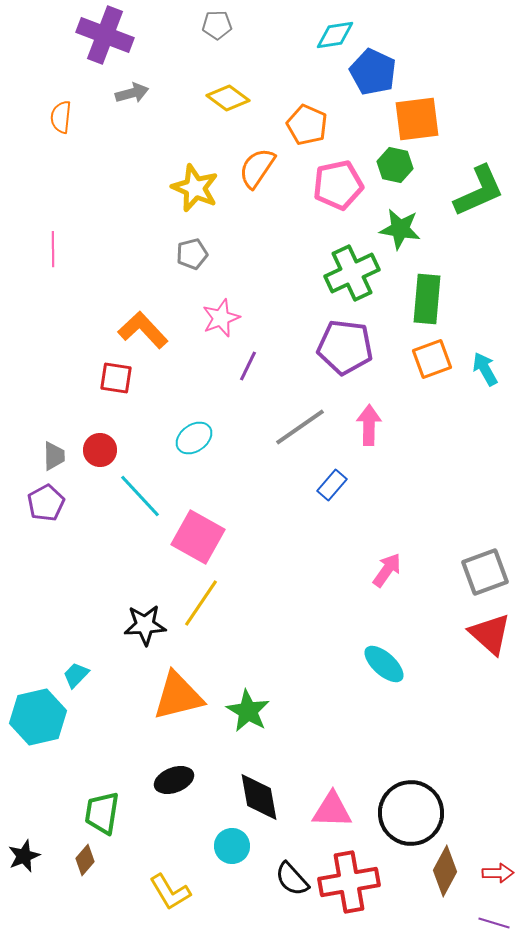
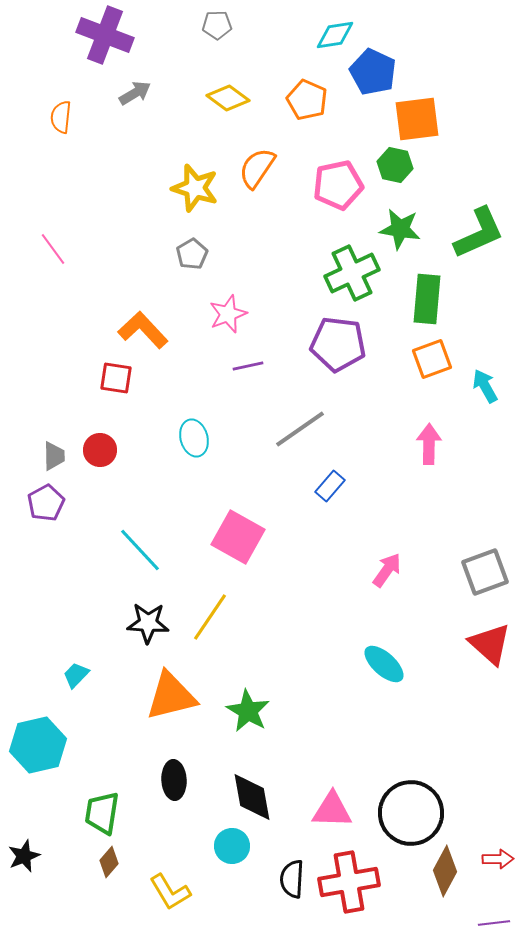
gray arrow at (132, 93): moved 3 px right; rotated 16 degrees counterclockwise
orange pentagon at (307, 125): moved 25 px up
yellow star at (195, 188): rotated 6 degrees counterclockwise
green L-shape at (479, 191): moved 42 px down
pink line at (53, 249): rotated 36 degrees counterclockwise
gray pentagon at (192, 254): rotated 16 degrees counterclockwise
pink star at (221, 318): moved 7 px right, 4 px up
purple pentagon at (345, 347): moved 7 px left, 3 px up
purple line at (248, 366): rotated 52 degrees clockwise
cyan arrow at (485, 369): moved 17 px down
pink arrow at (369, 425): moved 60 px right, 19 px down
gray line at (300, 427): moved 2 px down
cyan ellipse at (194, 438): rotated 69 degrees counterclockwise
blue rectangle at (332, 485): moved 2 px left, 1 px down
cyan line at (140, 496): moved 54 px down
pink square at (198, 537): moved 40 px right
yellow line at (201, 603): moved 9 px right, 14 px down
black star at (145, 625): moved 3 px right, 2 px up; rotated 6 degrees clockwise
red triangle at (490, 634): moved 10 px down
orange triangle at (178, 696): moved 7 px left
cyan hexagon at (38, 717): moved 28 px down
black ellipse at (174, 780): rotated 72 degrees counterclockwise
black diamond at (259, 797): moved 7 px left
brown diamond at (85, 860): moved 24 px right, 2 px down
red arrow at (498, 873): moved 14 px up
black semicircle at (292, 879): rotated 45 degrees clockwise
purple line at (494, 923): rotated 24 degrees counterclockwise
